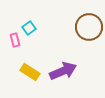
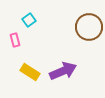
cyan square: moved 8 px up
